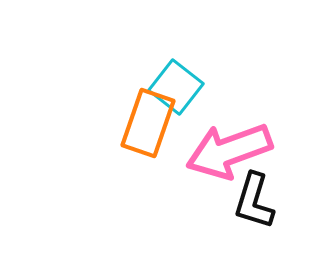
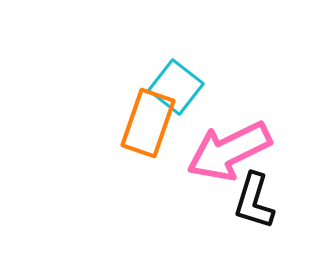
pink arrow: rotated 6 degrees counterclockwise
